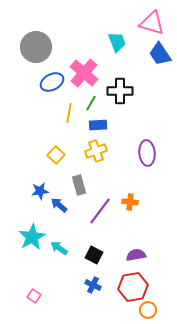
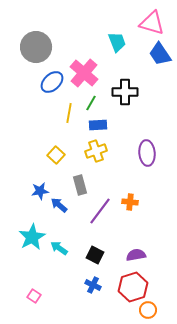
blue ellipse: rotated 15 degrees counterclockwise
black cross: moved 5 px right, 1 px down
gray rectangle: moved 1 px right
black square: moved 1 px right
red hexagon: rotated 8 degrees counterclockwise
